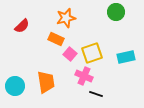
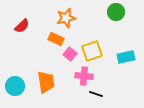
yellow square: moved 2 px up
pink cross: rotated 18 degrees counterclockwise
